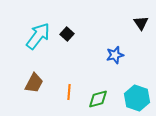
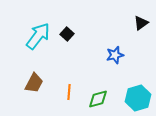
black triangle: rotated 28 degrees clockwise
cyan hexagon: moved 1 px right; rotated 25 degrees clockwise
